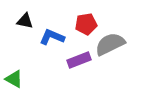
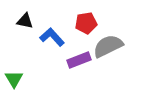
red pentagon: moved 1 px up
blue L-shape: rotated 25 degrees clockwise
gray semicircle: moved 2 px left, 2 px down
green triangle: rotated 30 degrees clockwise
